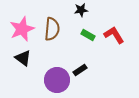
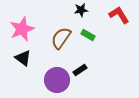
brown semicircle: moved 9 px right, 9 px down; rotated 150 degrees counterclockwise
red L-shape: moved 5 px right, 20 px up
